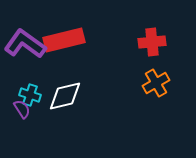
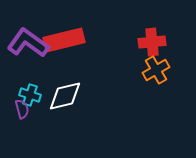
purple L-shape: moved 3 px right, 1 px up
orange cross: moved 13 px up
purple semicircle: rotated 18 degrees clockwise
